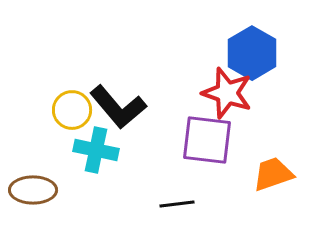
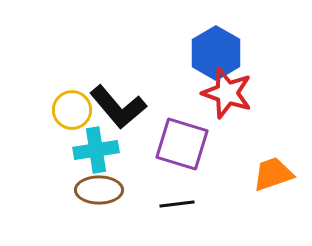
blue hexagon: moved 36 px left
purple square: moved 25 px left, 4 px down; rotated 10 degrees clockwise
cyan cross: rotated 21 degrees counterclockwise
brown ellipse: moved 66 px right
